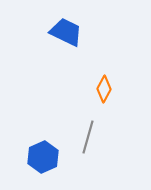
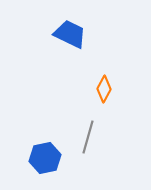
blue trapezoid: moved 4 px right, 2 px down
blue hexagon: moved 2 px right, 1 px down; rotated 12 degrees clockwise
